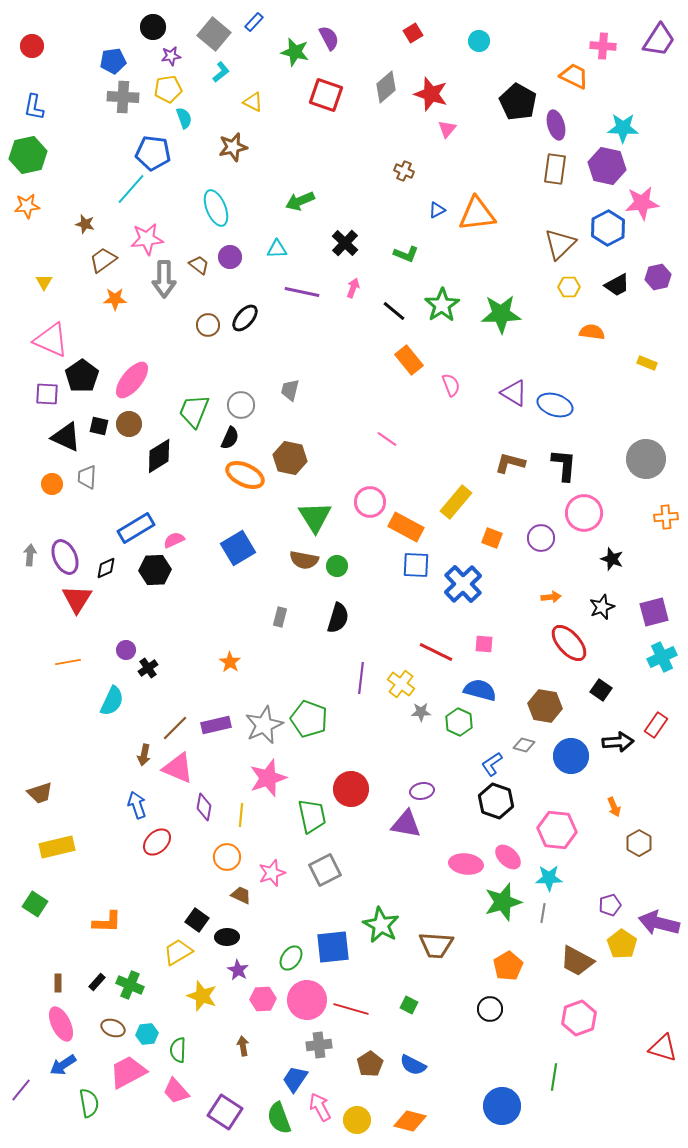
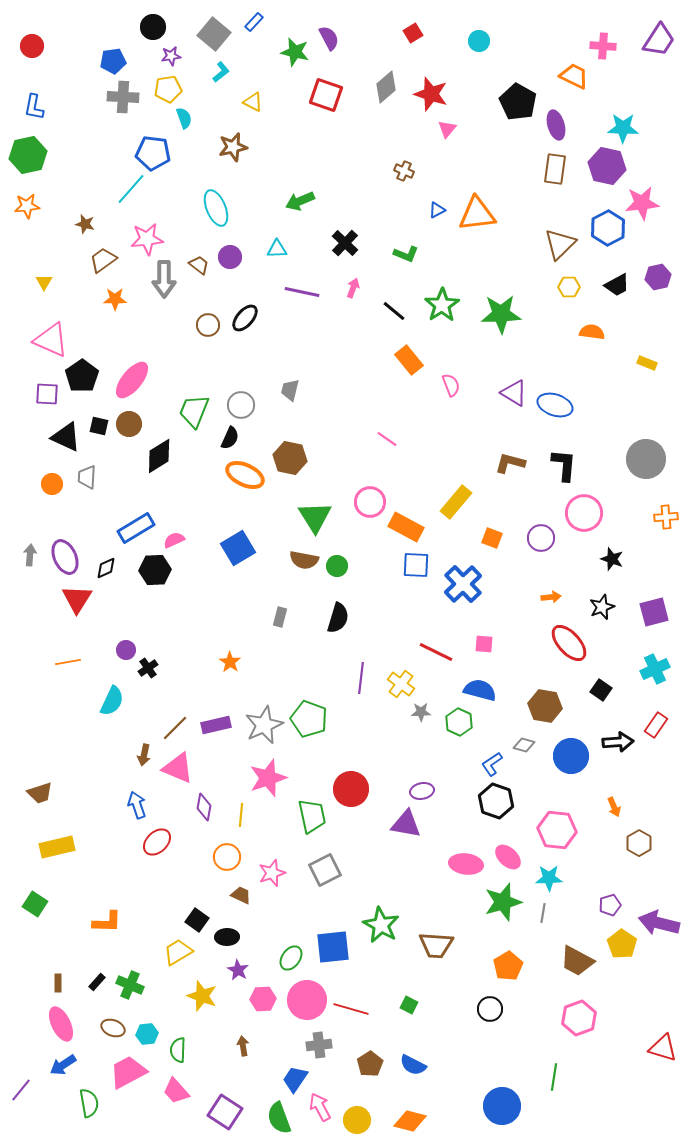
cyan cross at (662, 657): moved 7 px left, 12 px down
